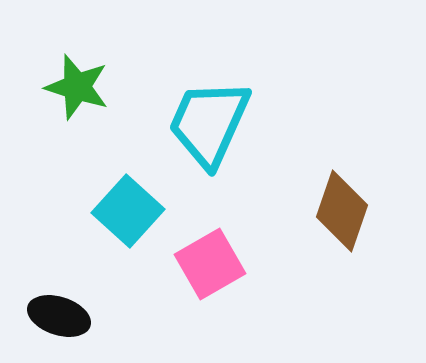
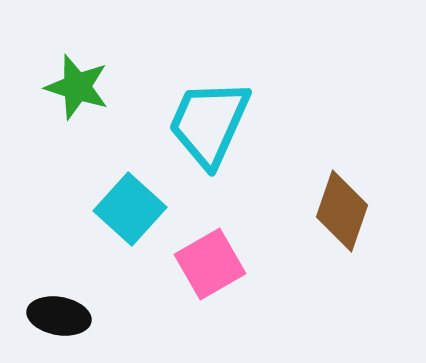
cyan square: moved 2 px right, 2 px up
black ellipse: rotated 8 degrees counterclockwise
